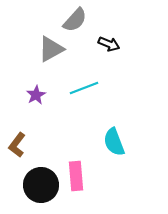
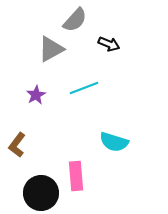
cyan semicircle: rotated 52 degrees counterclockwise
black circle: moved 8 px down
